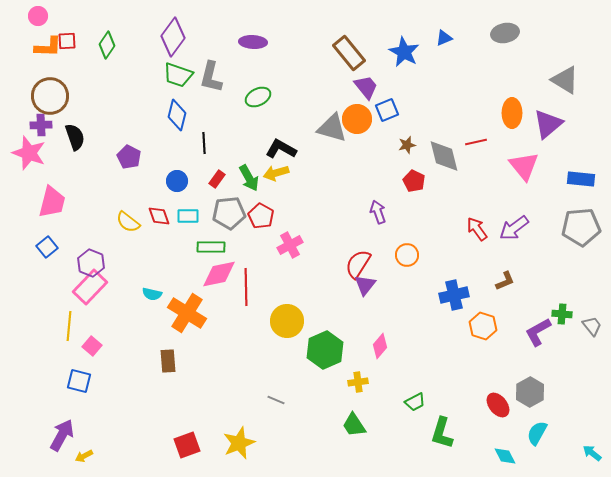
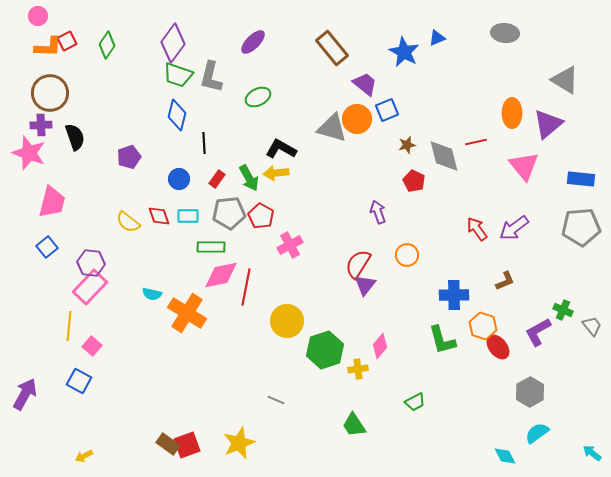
gray ellipse at (505, 33): rotated 16 degrees clockwise
purple diamond at (173, 37): moved 6 px down
blue triangle at (444, 38): moved 7 px left
red square at (67, 41): rotated 24 degrees counterclockwise
purple ellipse at (253, 42): rotated 48 degrees counterclockwise
brown rectangle at (349, 53): moved 17 px left, 5 px up
purple trapezoid at (366, 87): moved 1 px left, 3 px up; rotated 12 degrees counterclockwise
brown circle at (50, 96): moved 3 px up
purple pentagon at (129, 157): rotated 25 degrees clockwise
yellow arrow at (276, 173): rotated 10 degrees clockwise
blue circle at (177, 181): moved 2 px right, 2 px up
purple hexagon at (91, 263): rotated 16 degrees counterclockwise
pink diamond at (219, 274): moved 2 px right, 1 px down
red line at (246, 287): rotated 12 degrees clockwise
blue cross at (454, 295): rotated 12 degrees clockwise
green cross at (562, 314): moved 1 px right, 4 px up; rotated 18 degrees clockwise
green hexagon at (325, 350): rotated 6 degrees clockwise
brown rectangle at (168, 361): moved 83 px down; rotated 50 degrees counterclockwise
blue square at (79, 381): rotated 15 degrees clockwise
yellow cross at (358, 382): moved 13 px up
red ellipse at (498, 405): moved 58 px up
green L-shape at (442, 433): moved 93 px up; rotated 32 degrees counterclockwise
cyan semicircle at (537, 433): rotated 25 degrees clockwise
purple arrow at (62, 435): moved 37 px left, 41 px up
